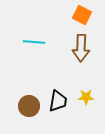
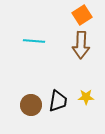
orange square: rotated 30 degrees clockwise
cyan line: moved 1 px up
brown arrow: moved 3 px up
brown circle: moved 2 px right, 1 px up
